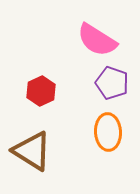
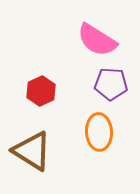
purple pentagon: moved 1 px left, 1 px down; rotated 16 degrees counterclockwise
orange ellipse: moved 9 px left
